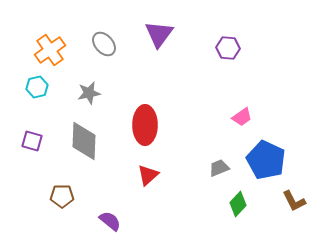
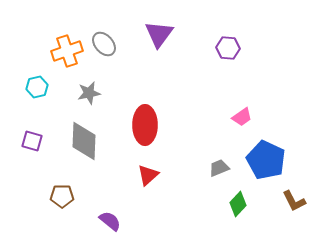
orange cross: moved 17 px right, 1 px down; rotated 16 degrees clockwise
